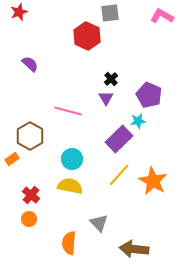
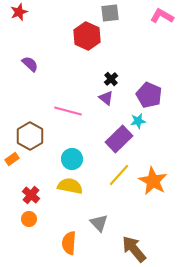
purple triangle: rotated 21 degrees counterclockwise
brown arrow: rotated 44 degrees clockwise
